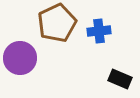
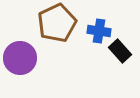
blue cross: rotated 15 degrees clockwise
black rectangle: moved 28 px up; rotated 25 degrees clockwise
